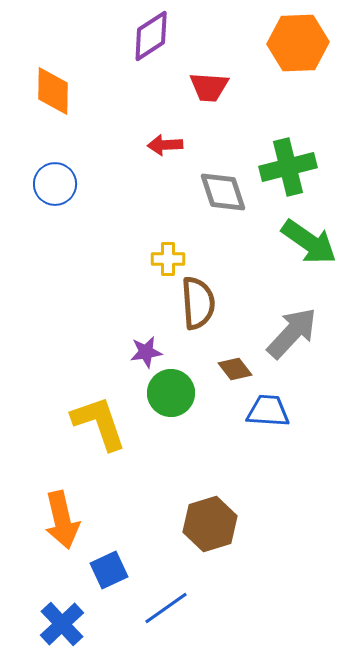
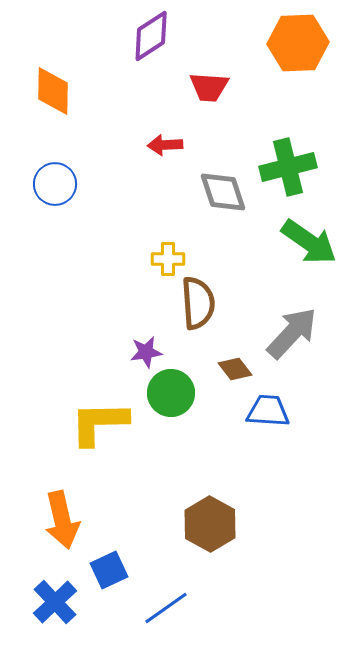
yellow L-shape: rotated 72 degrees counterclockwise
brown hexagon: rotated 14 degrees counterclockwise
blue cross: moved 7 px left, 22 px up
